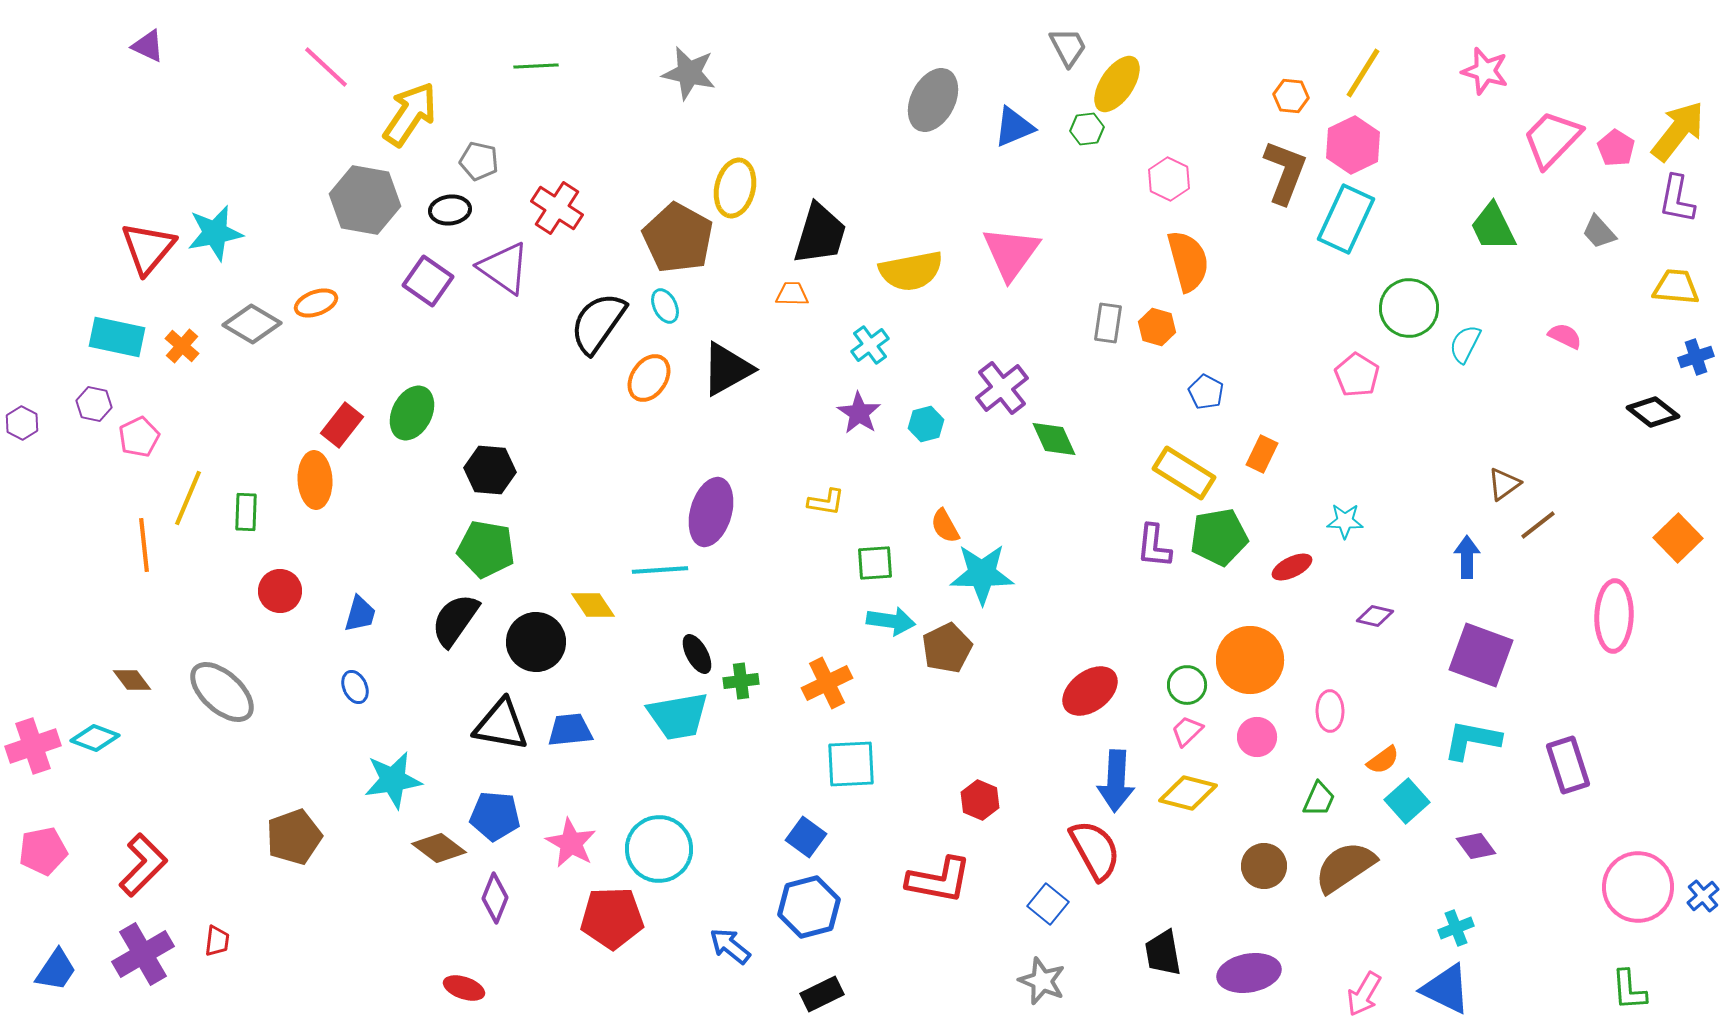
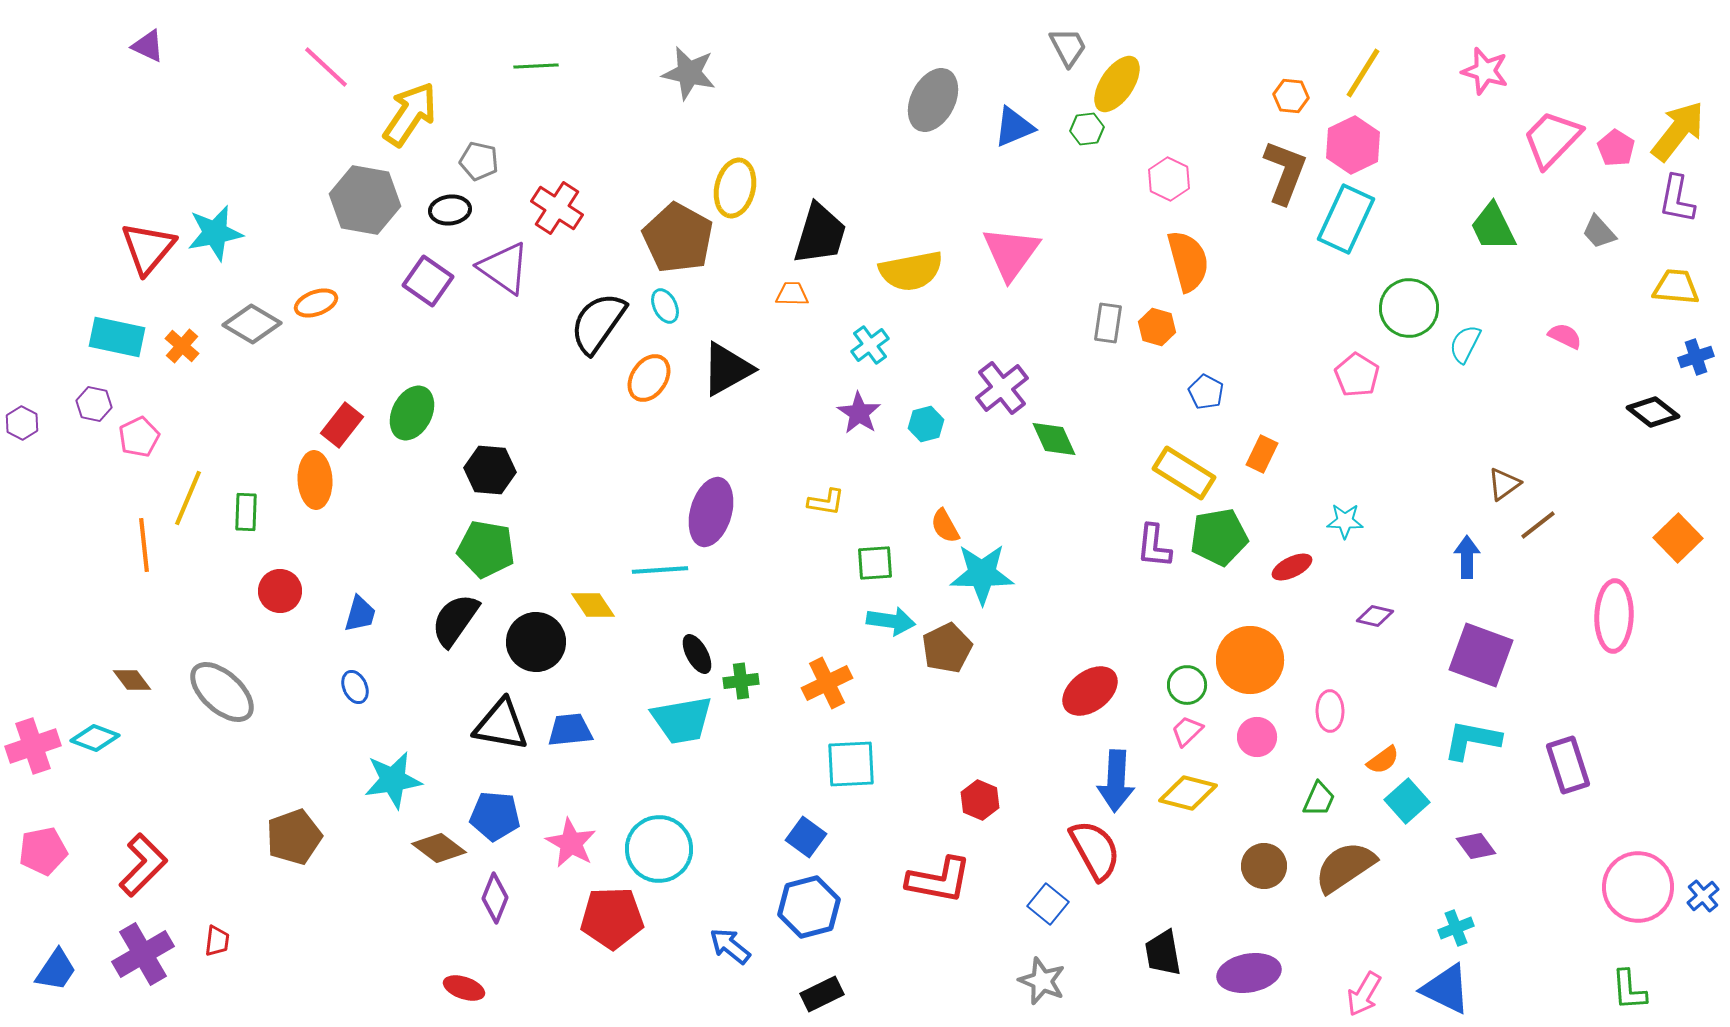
cyan trapezoid at (678, 716): moved 4 px right, 4 px down
